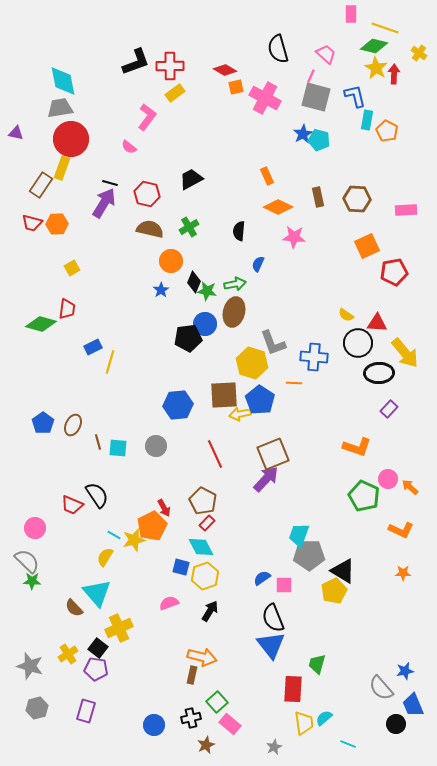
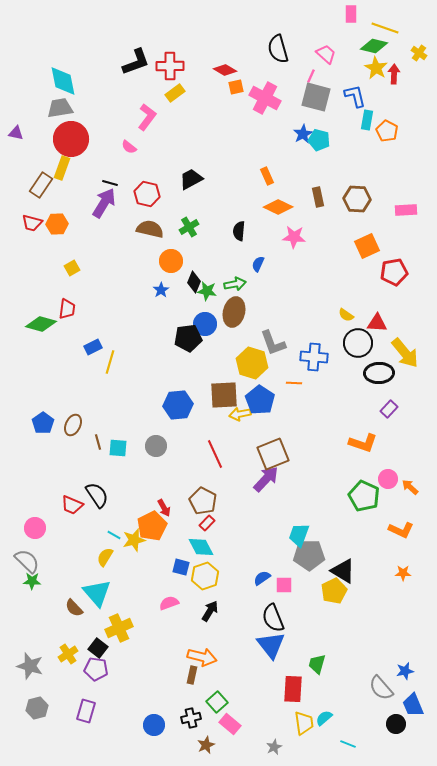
orange L-shape at (357, 447): moved 6 px right, 4 px up
